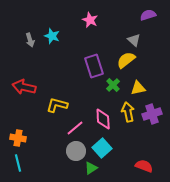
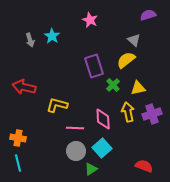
cyan star: rotated 14 degrees clockwise
pink line: rotated 42 degrees clockwise
green triangle: moved 1 px down
